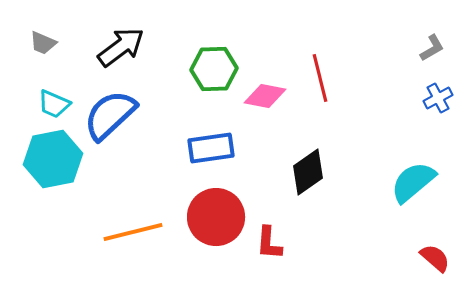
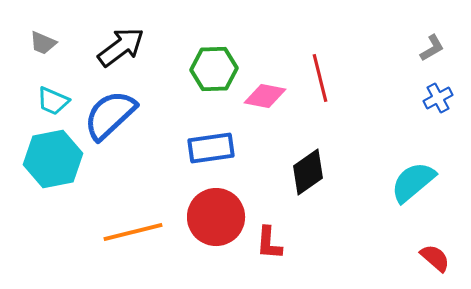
cyan trapezoid: moved 1 px left, 3 px up
